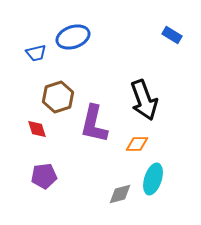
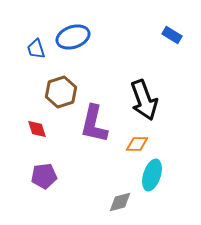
blue trapezoid: moved 4 px up; rotated 85 degrees clockwise
brown hexagon: moved 3 px right, 5 px up
cyan ellipse: moved 1 px left, 4 px up
gray diamond: moved 8 px down
